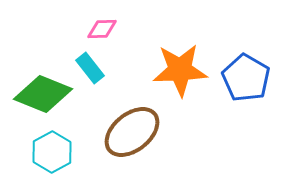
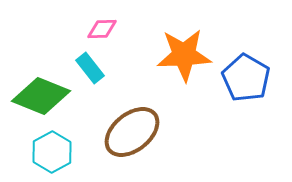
orange star: moved 4 px right, 15 px up
green diamond: moved 2 px left, 2 px down
